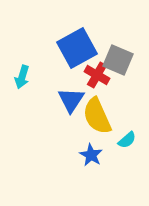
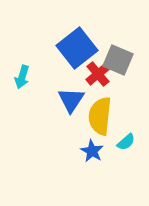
blue square: rotated 9 degrees counterclockwise
red cross: moved 1 px right, 1 px up; rotated 20 degrees clockwise
yellow semicircle: moved 3 px right; rotated 30 degrees clockwise
cyan semicircle: moved 1 px left, 2 px down
blue star: moved 1 px right, 4 px up
